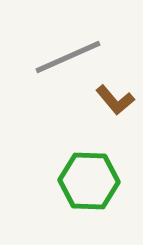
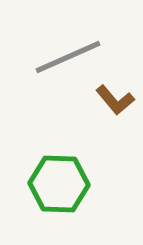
green hexagon: moved 30 px left, 3 px down
